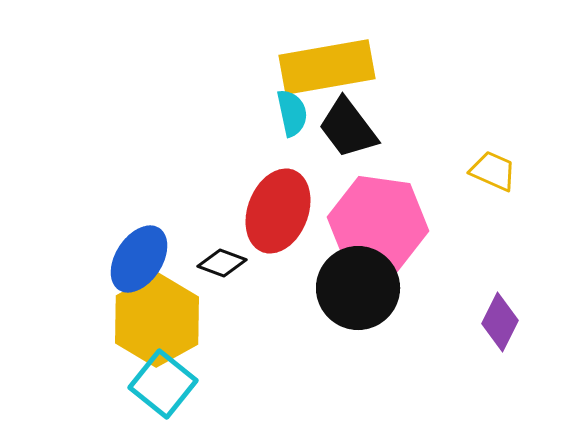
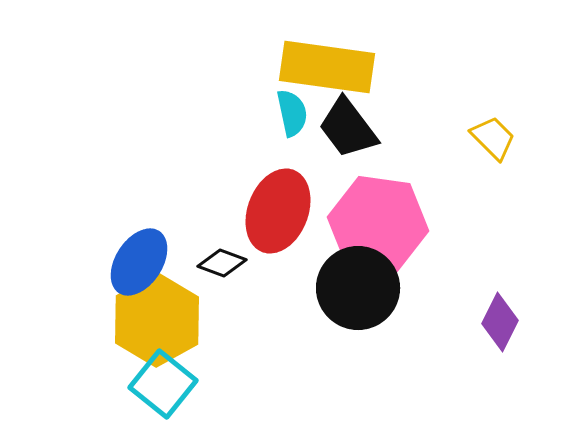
yellow rectangle: rotated 18 degrees clockwise
yellow trapezoid: moved 33 px up; rotated 21 degrees clockwise
blue ellipse: moved 3 px down
